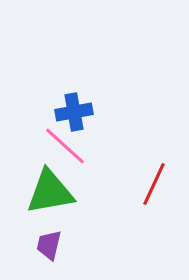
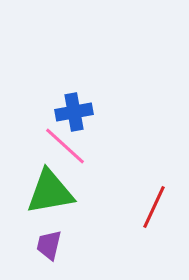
red line: moved 23 px down
